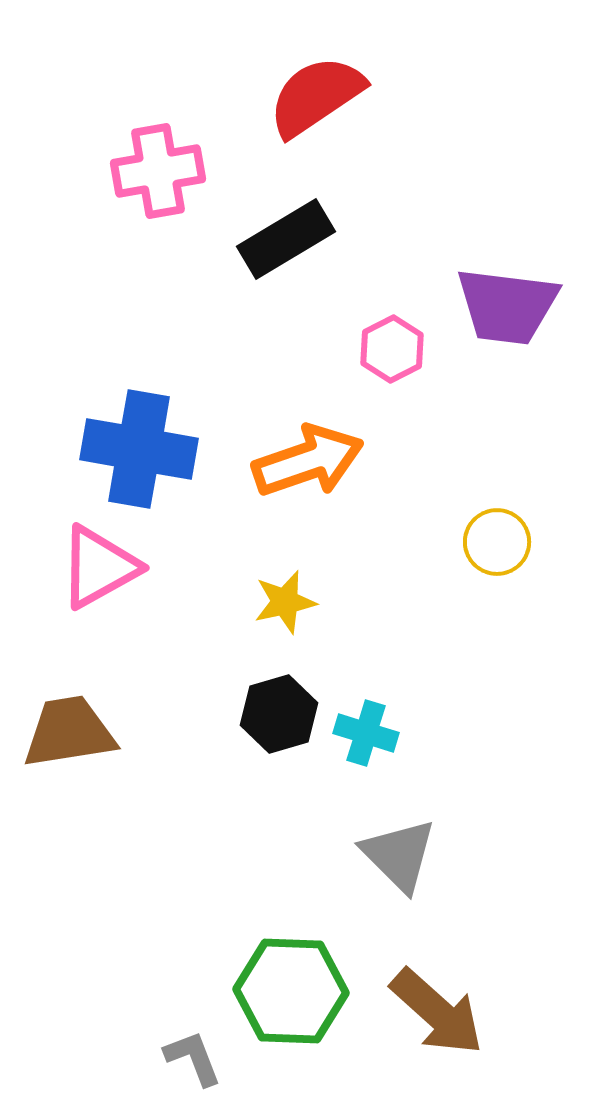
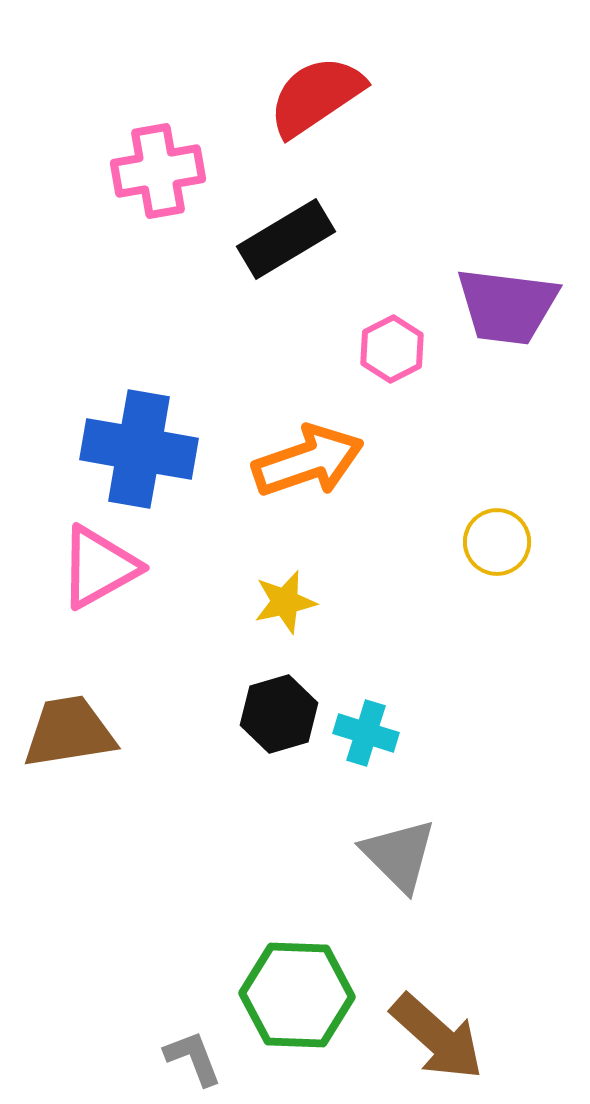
green hexagon: moved 6 px right, 4 px down
brown arrow: moved 25 px down
